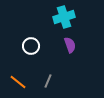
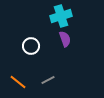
cyan cross: moved 3 px left, 1 px up
purple semicircle: moved 5 px left, 6 px up
gray line: moved 1 px up; rotated 40 degrees clockwise
